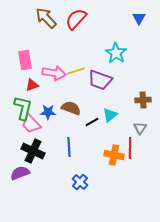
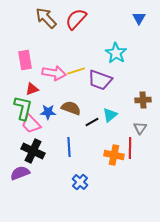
red triangle: moved 4 px down
